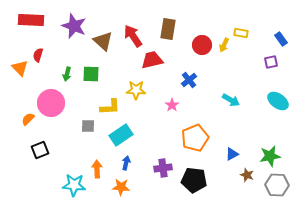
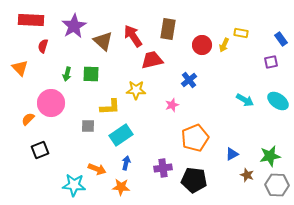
purple star: rotated 20 degrees clockwise
red semicircle: moved 5 px right, 9 px up
cyan arrow: moved 14 px right
pink star: rotated 16 degrees clockwise
orange arrow: rotated 114 degrees clockwise
